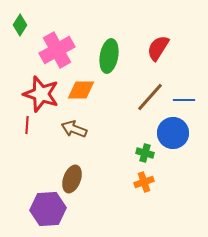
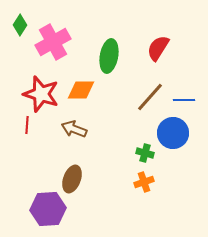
pink cross: moved 4 px left, 8 px up
